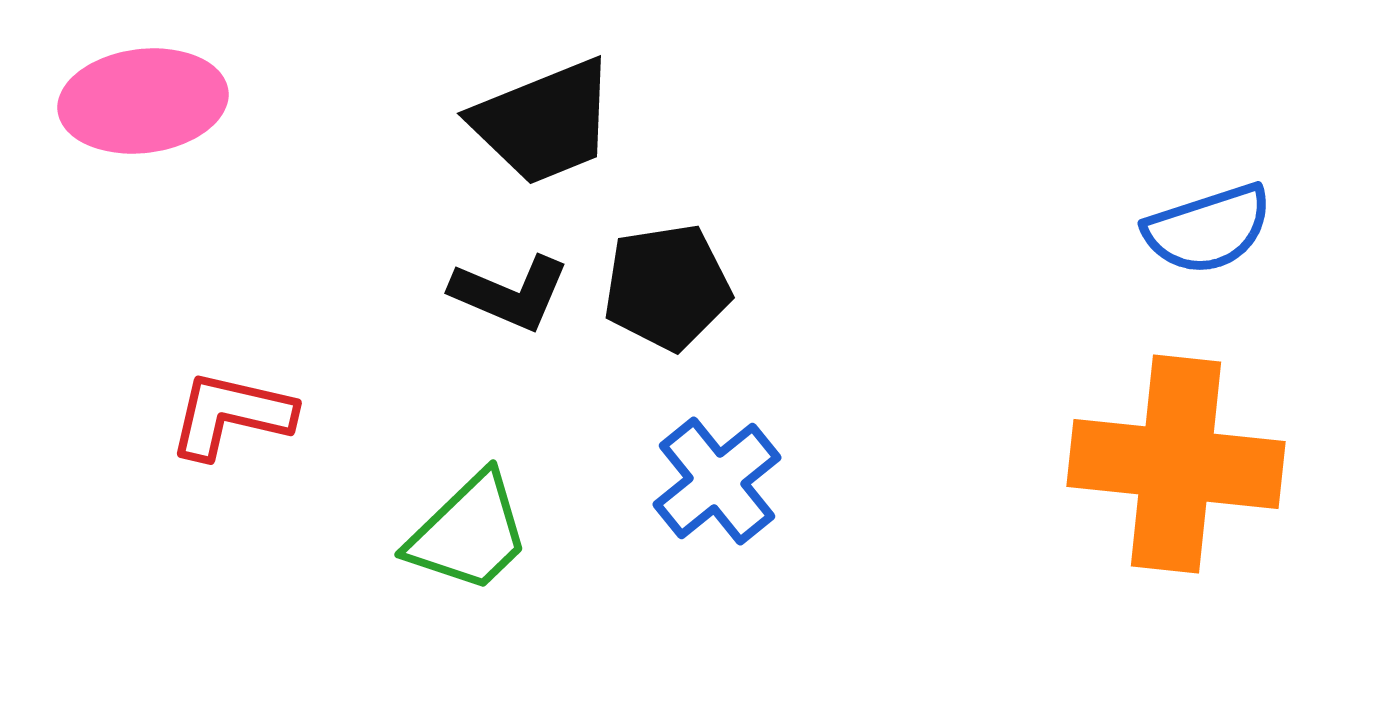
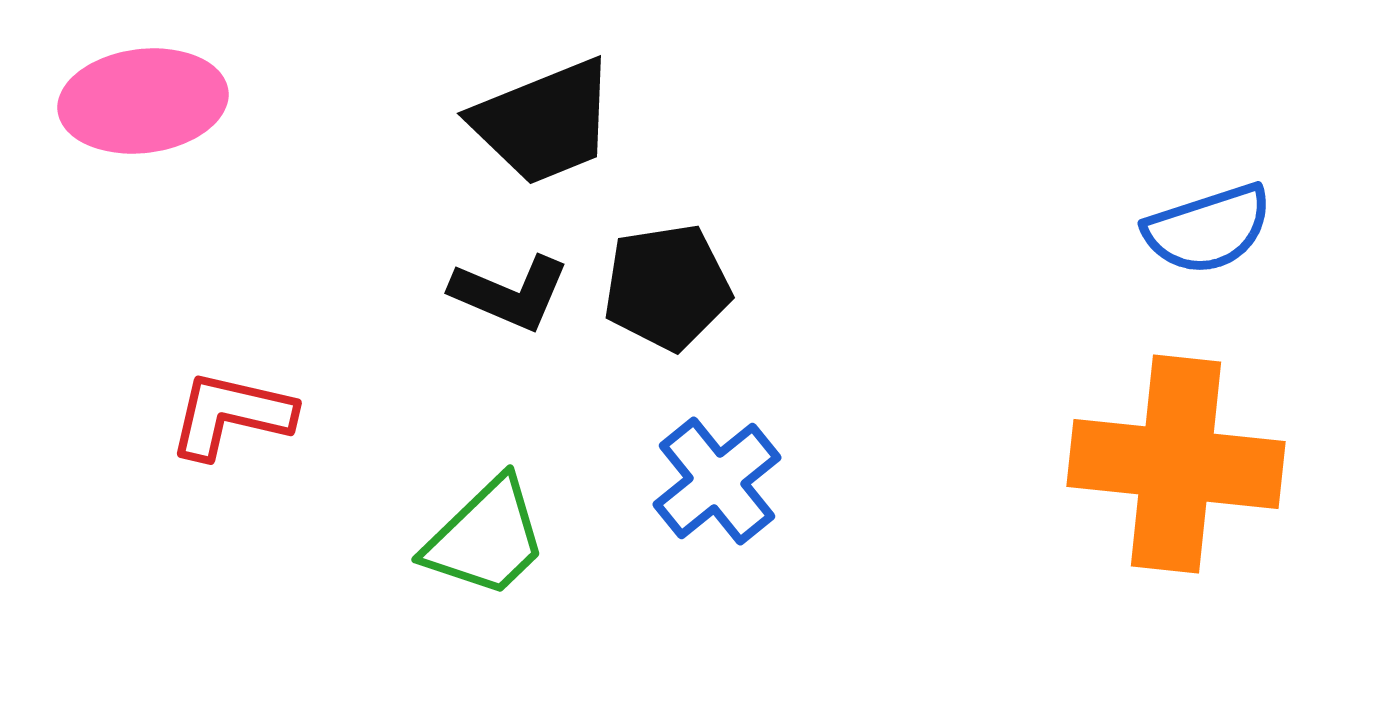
green trapezoid: moved 17 px right, 5 px down
